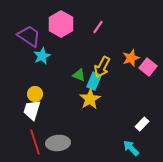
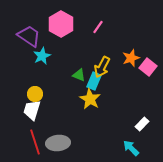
yellow star: rotated 10 degrees counterclockwise
